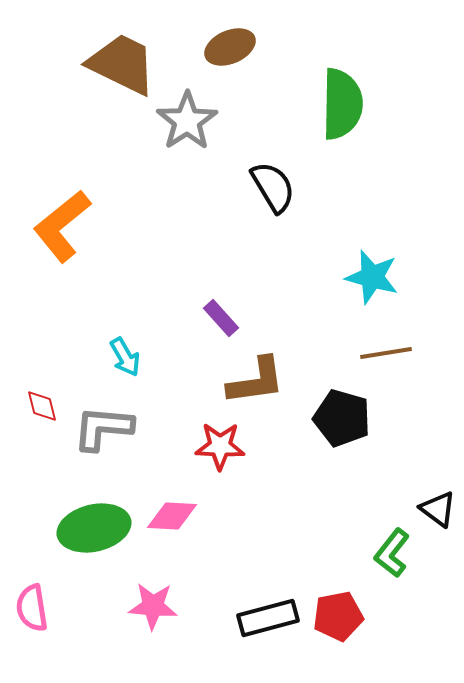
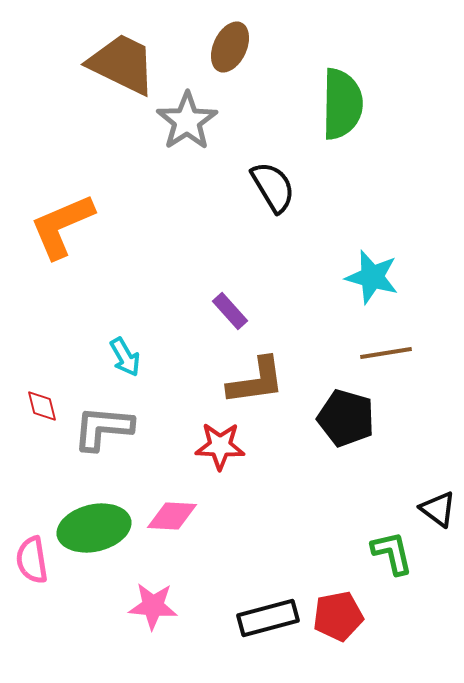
brown ellipse: rotated 42 degrees counterclockwise
orange L-shape: rotated 16 degrees clockwise
purple rectangle: moved 9 px right, 7 px up
black pentagon: moved 4 px right
green L-shape: rotated 129 degrees clockwise
pink semicircle: moved 48 px up
